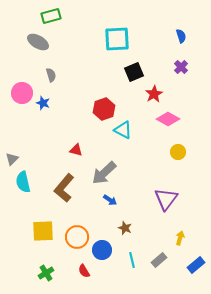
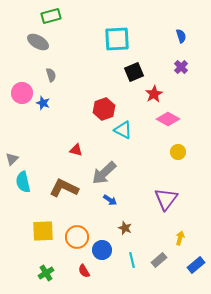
brown L-shape: rotated 76 degrees clockwise
